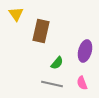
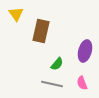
green semicircle: moved 1 px down
